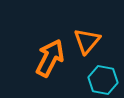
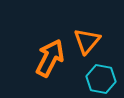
cyan hexagon: moved 2 px left, 1 px up
